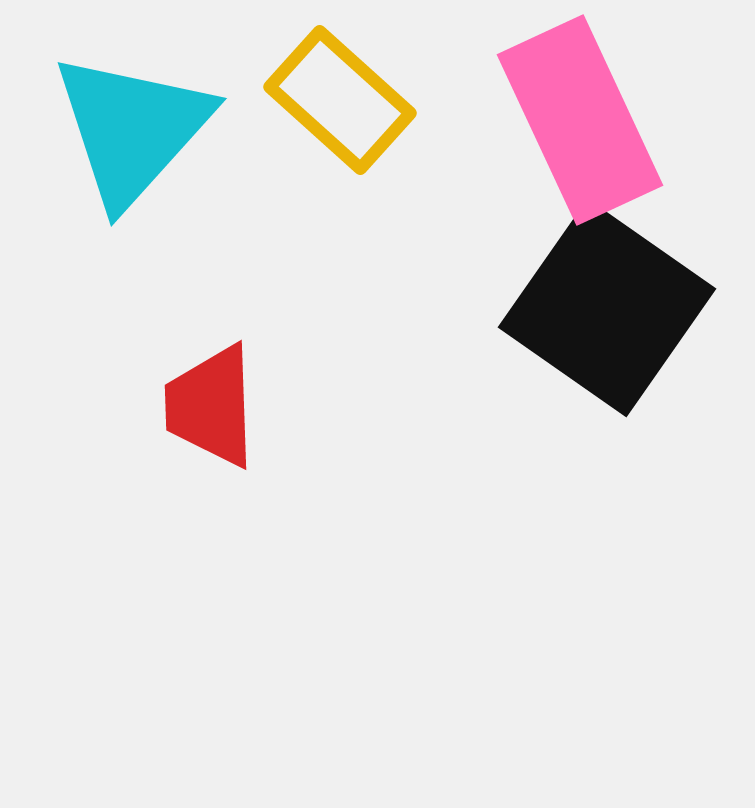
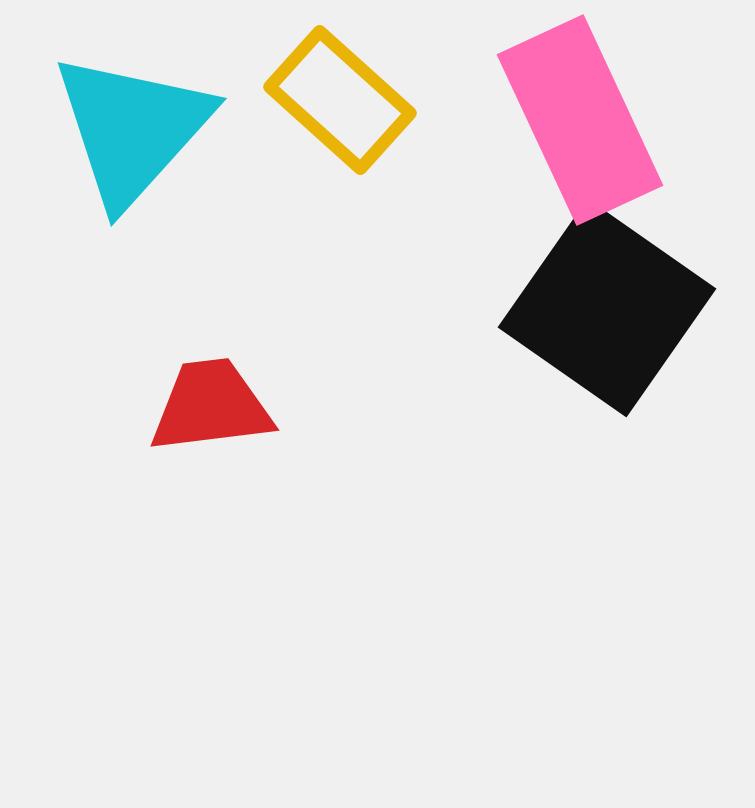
red trapezoid: rotated 85 degrees clockwise
